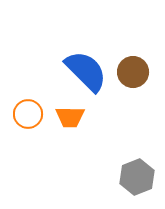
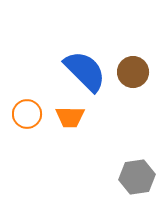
blue semicircle: moved 1 px left
orange circle: moved 1 px left
gray hexagon: rotated 12 degrees clockwise
